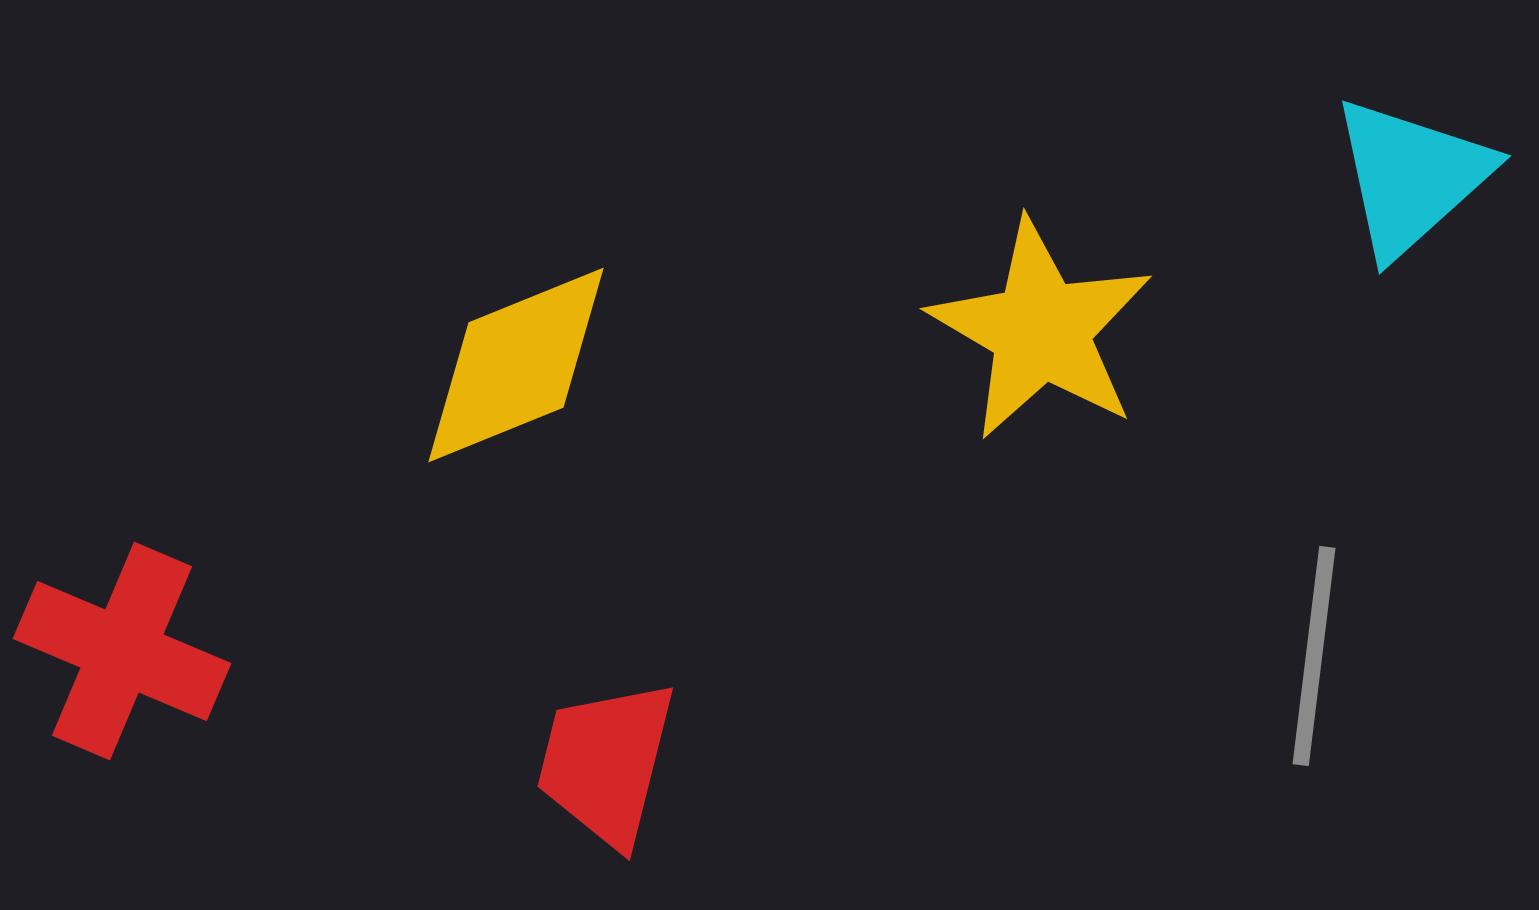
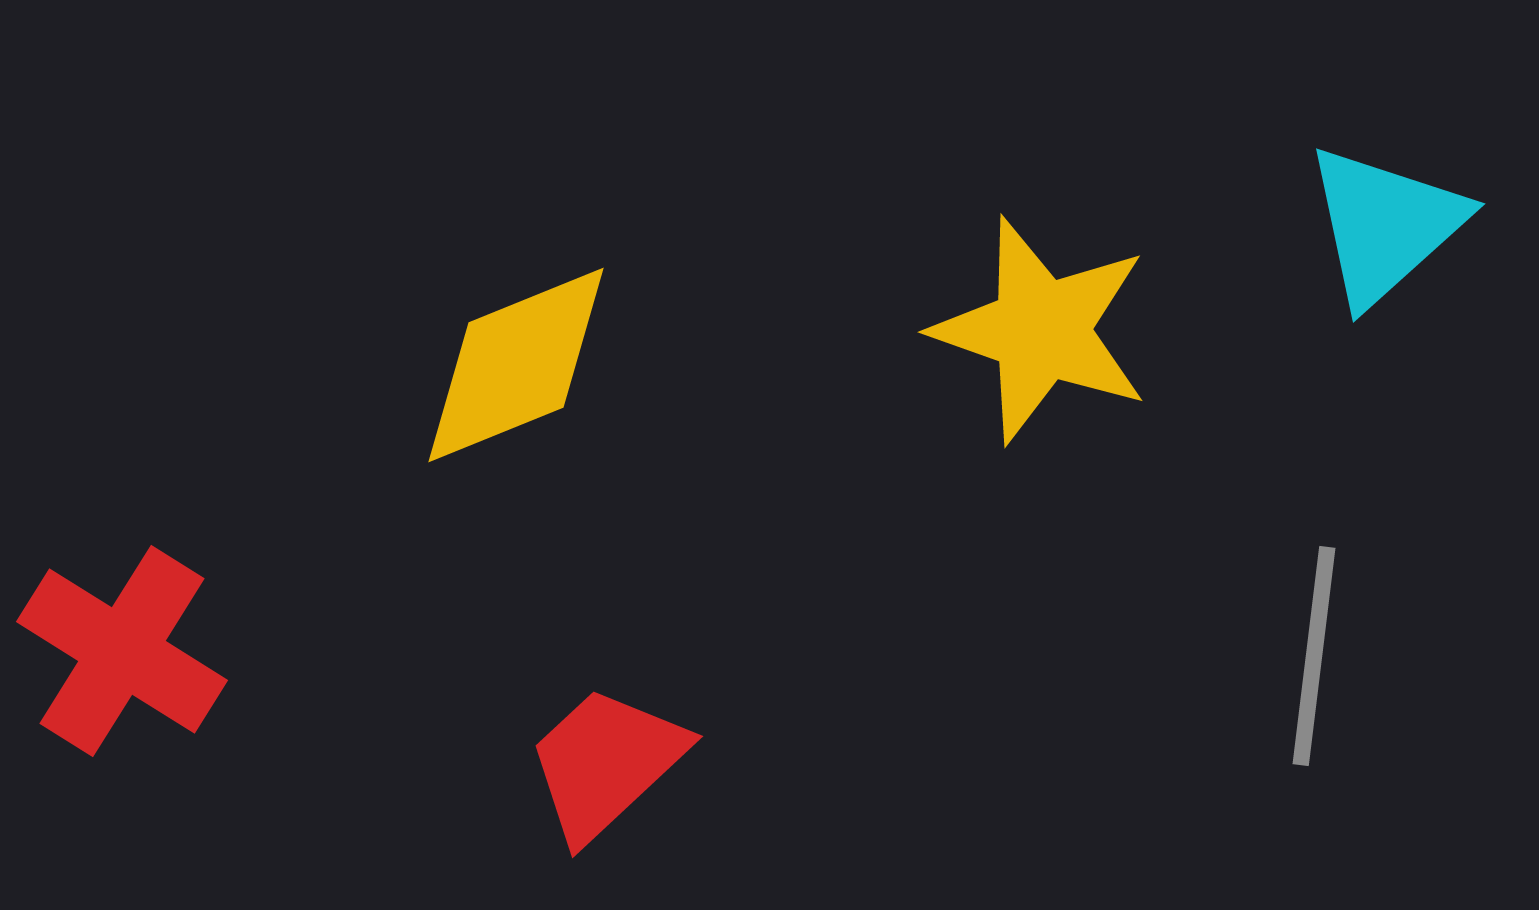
cyan triangle: moved 26 px left, 48 px down
yellow star: rotated 11 degrees counterclockwise
red cross: rotated 9 degrees clockwise
red trapezoid: rotated 33 degrees clockwise
